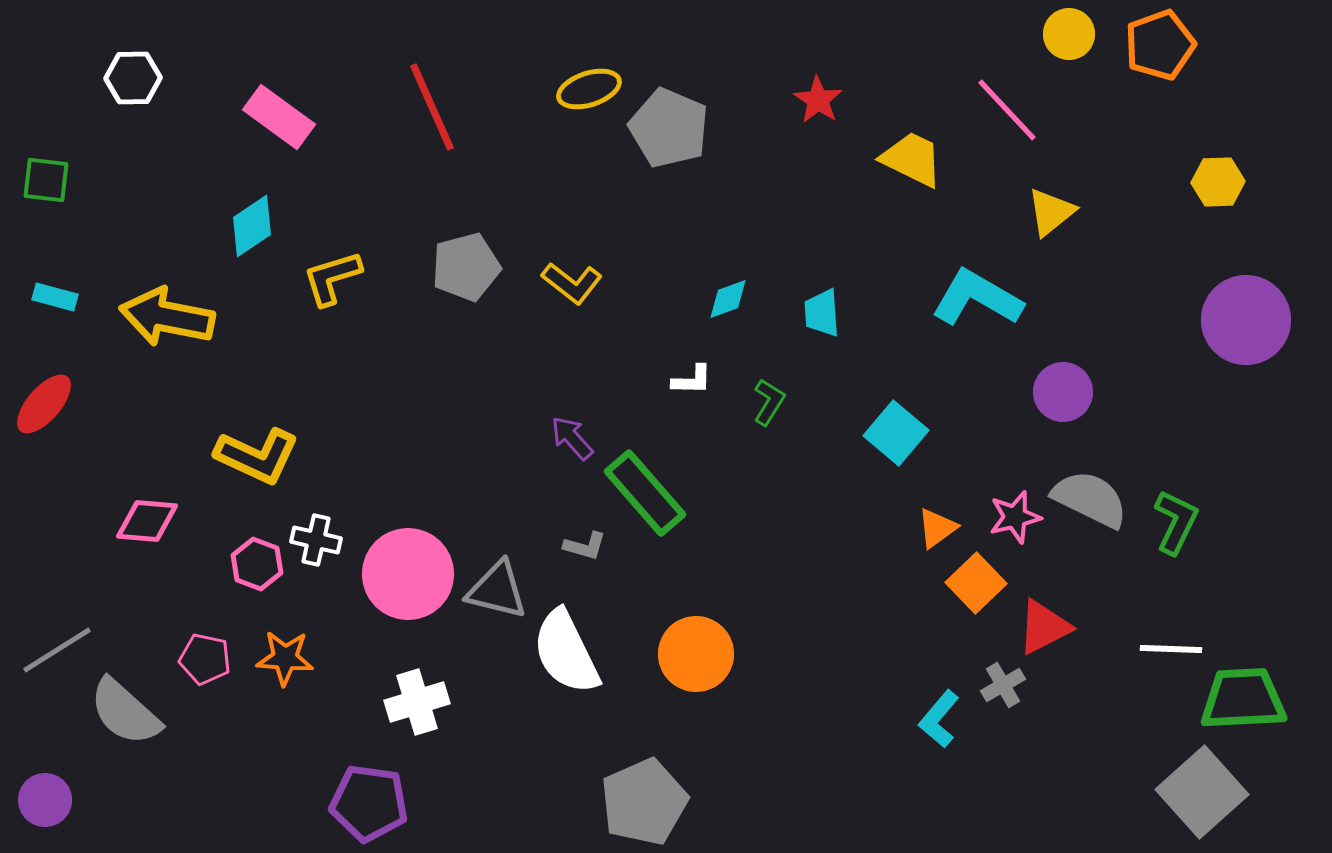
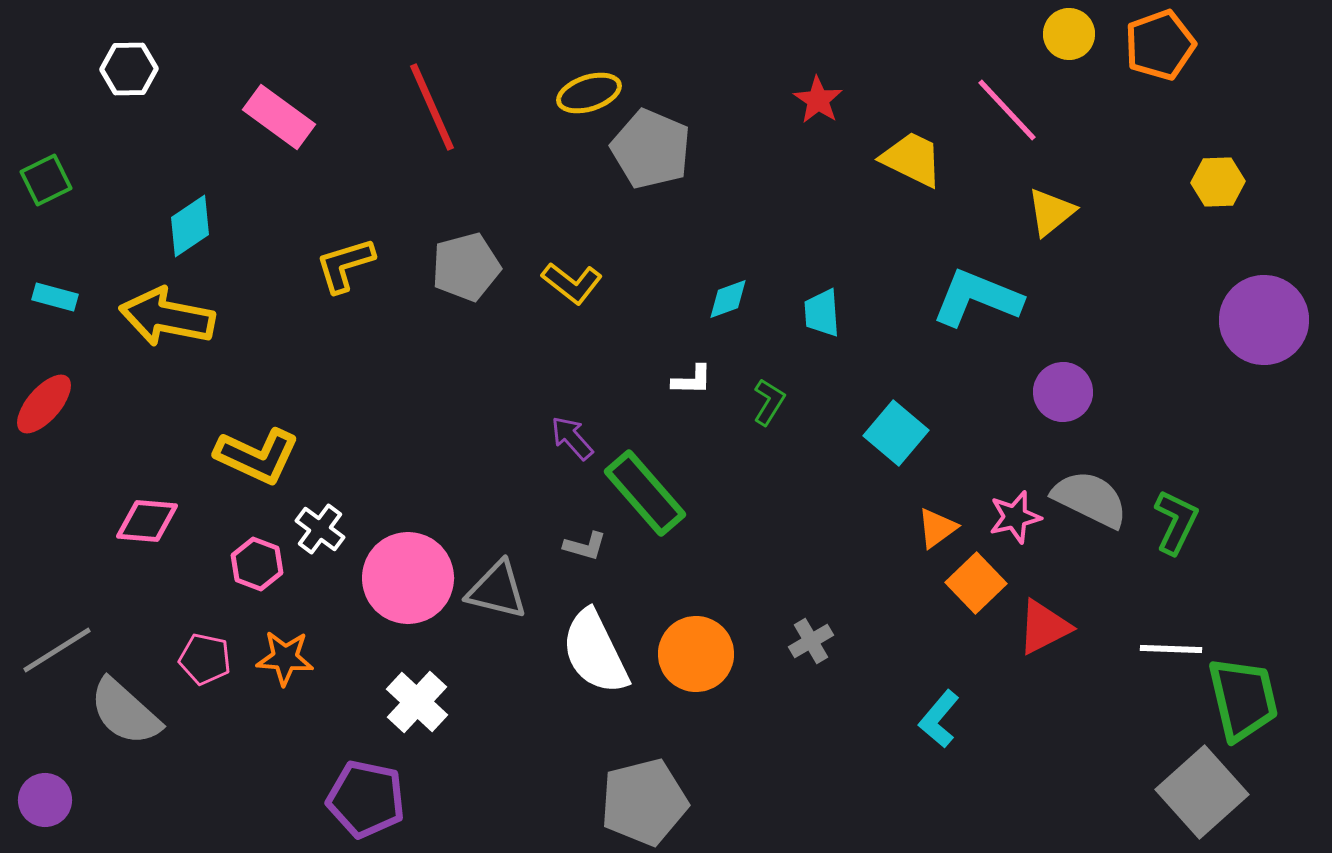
white hexagon at (133, 78): moved 4 px left, 9 px up
yellow ellipse at (589, 89): moved 4 px down
gray pentagon at (669, 128): moved 18 px left, 21 px down
green square at (46, 180): rotated 33 degrees counterclockwise
cyan diamond at (252, 226): moved 62 px left
yellow L-shape at (332, 278): moved 13 px right, 13 px up
cyan L-shape at (977, 298): rotated 8 degrees counterclockwise
purple circle at (1246, 320): moved 18 px right
white cross at (316, 540): moved 4 px right, 11 px up; rotated 24 degrees clockwise
pink circle at (408, 574): moved 4 px down
white semicircle at (566, 652): moved 29 px right
gray cross at (1003, 685): moved 192 px left, 44 px up
green trapezoid at (1243, 699): rotated 80 degrees clockwise
white cross at (417, 702): rotated 30 degrees counterclockwise
gray pentagon at (644, 802): rotated 10 degrees clockwise
purple pentagon at (369, 803): moved 3 px left, 4 px up; rotated 4 degrees clockwise
